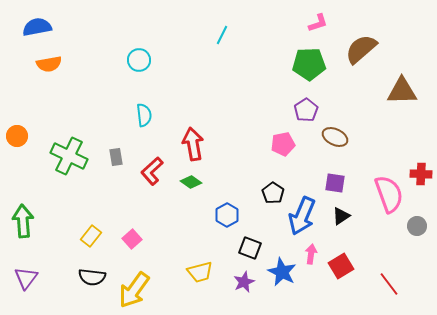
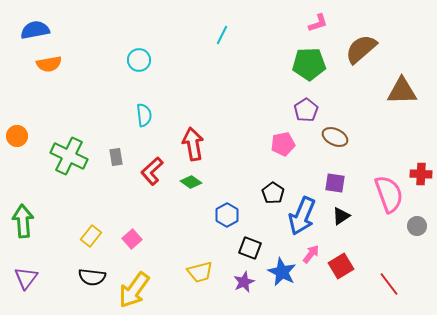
blue semicircle: moved 2 px left, 3 px down
pink arrow: rotated 30 degrees clockwise
